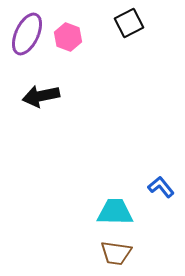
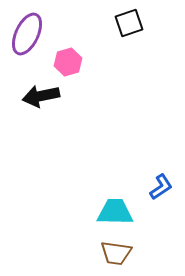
black square: rotated 8 degrees clockwise
pink hexagon: moved 25 px down; rotated 24 degrees clockwise
blue L-shape: rotated 96 degrees clockwise
